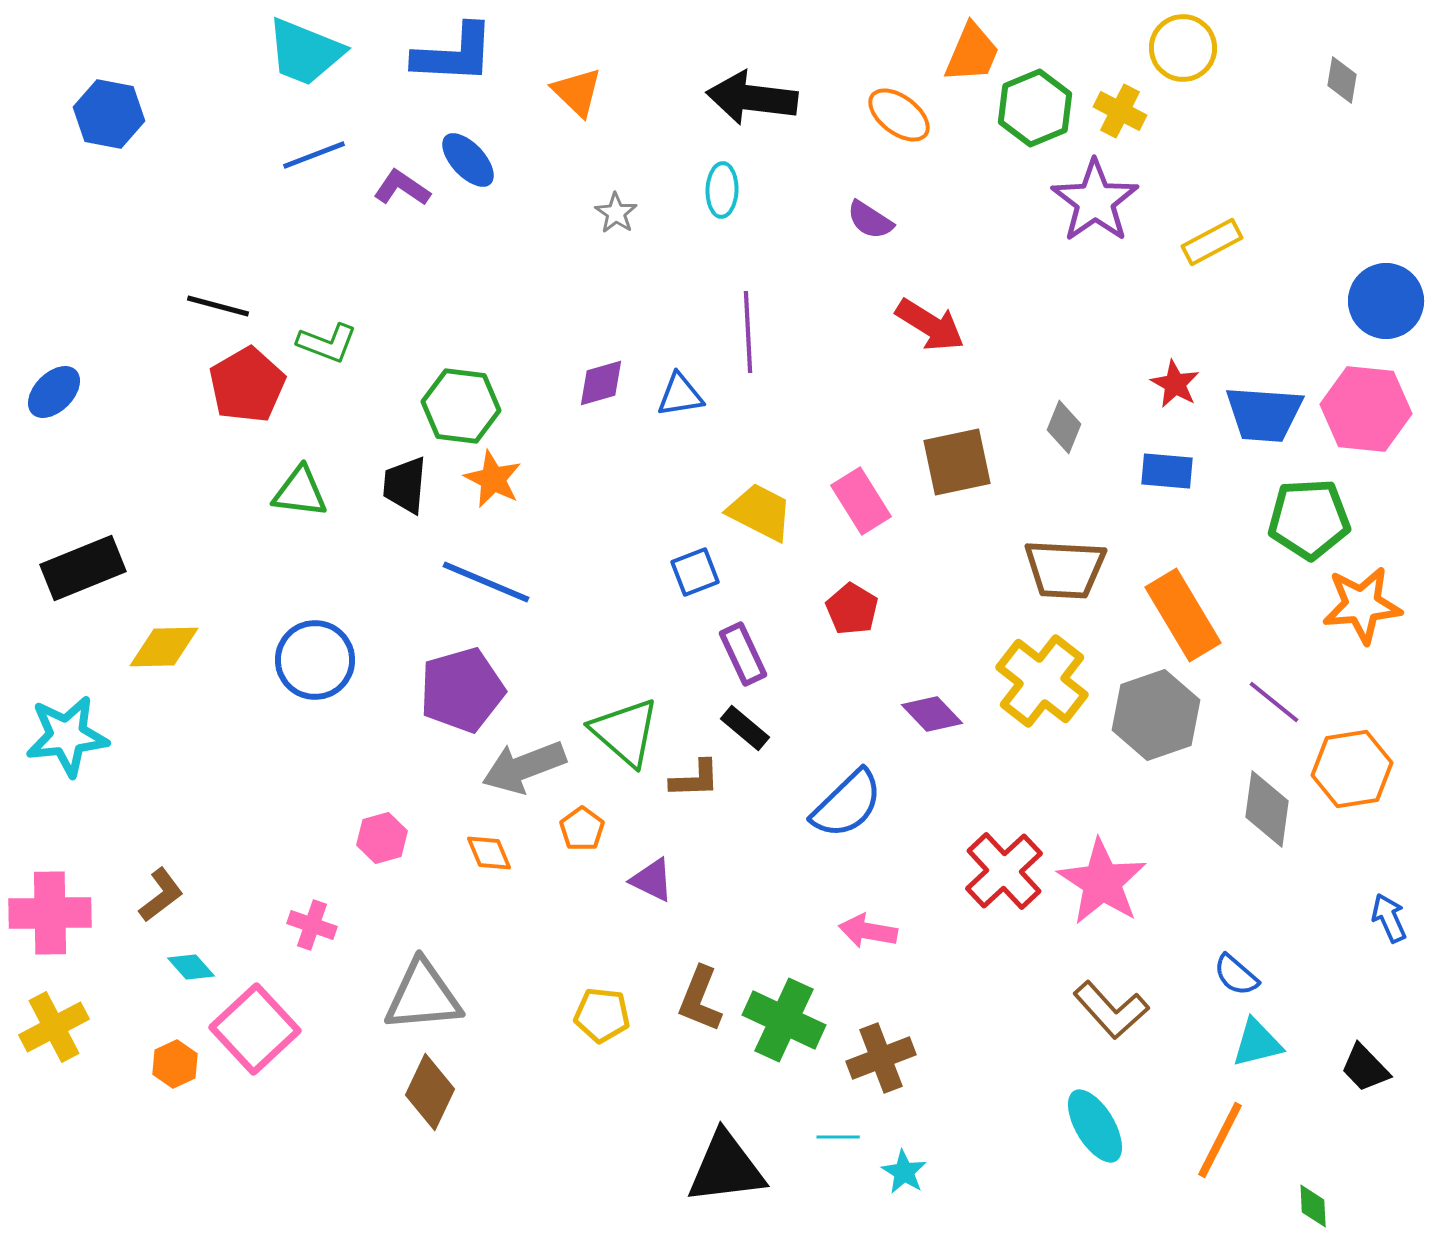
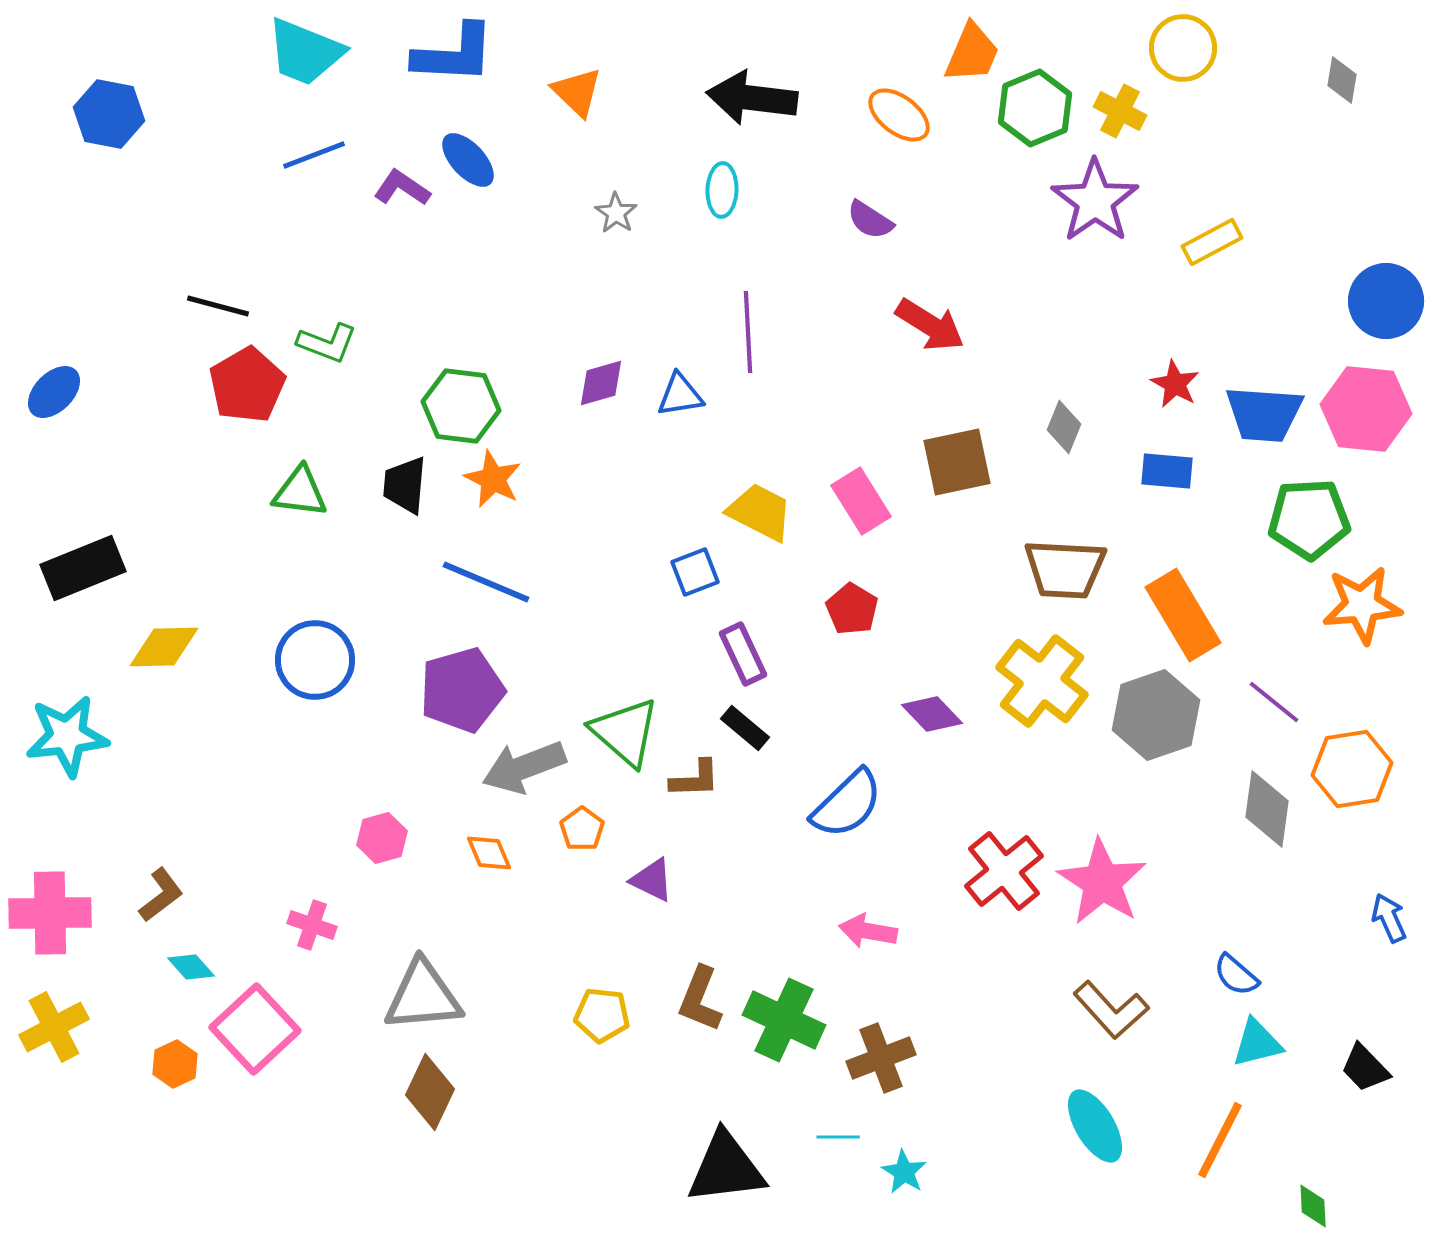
red cross at (1004, 871): rotated 4 degrees clockwise
